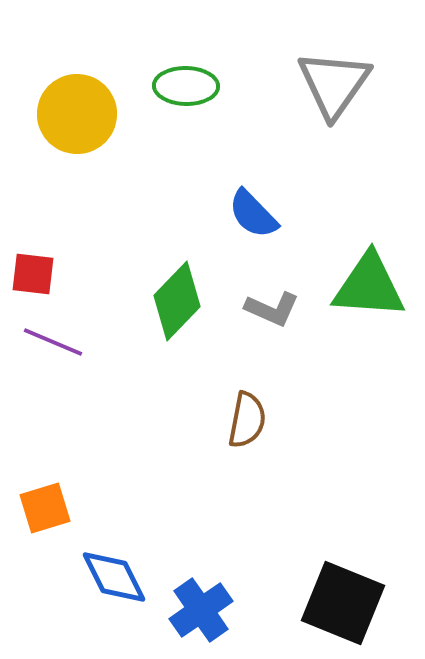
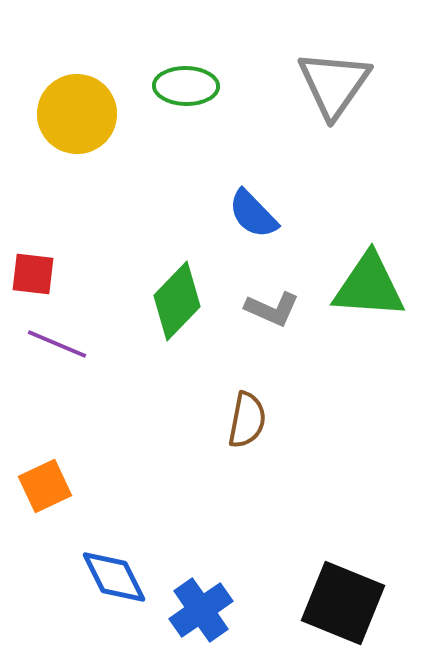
purple line: moved 4 px right, 2 px down
orange square: moved 22 px up; rotated 8 degrees counterclockwise
